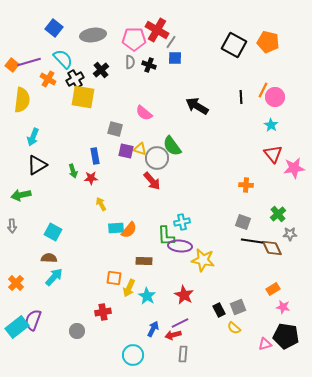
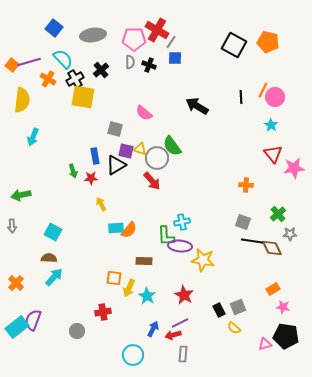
black triangle at (37, 165): moved 79 px right
